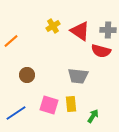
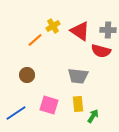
orange line: moved 24 px right, 1 px up
yellow rectangle: moved 7 px right
